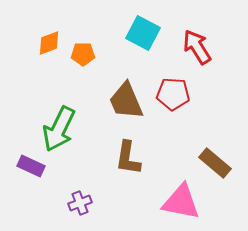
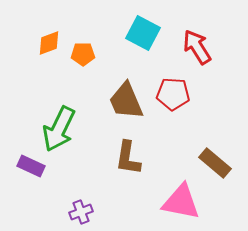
purple cross: moved 1 px right, 9 px down
